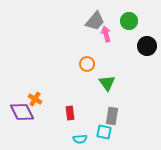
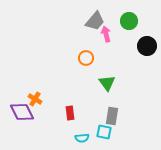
orange circle: moved 1 px left, 6 px up
cyan semicircle: moved 2 px right, 1 px up
